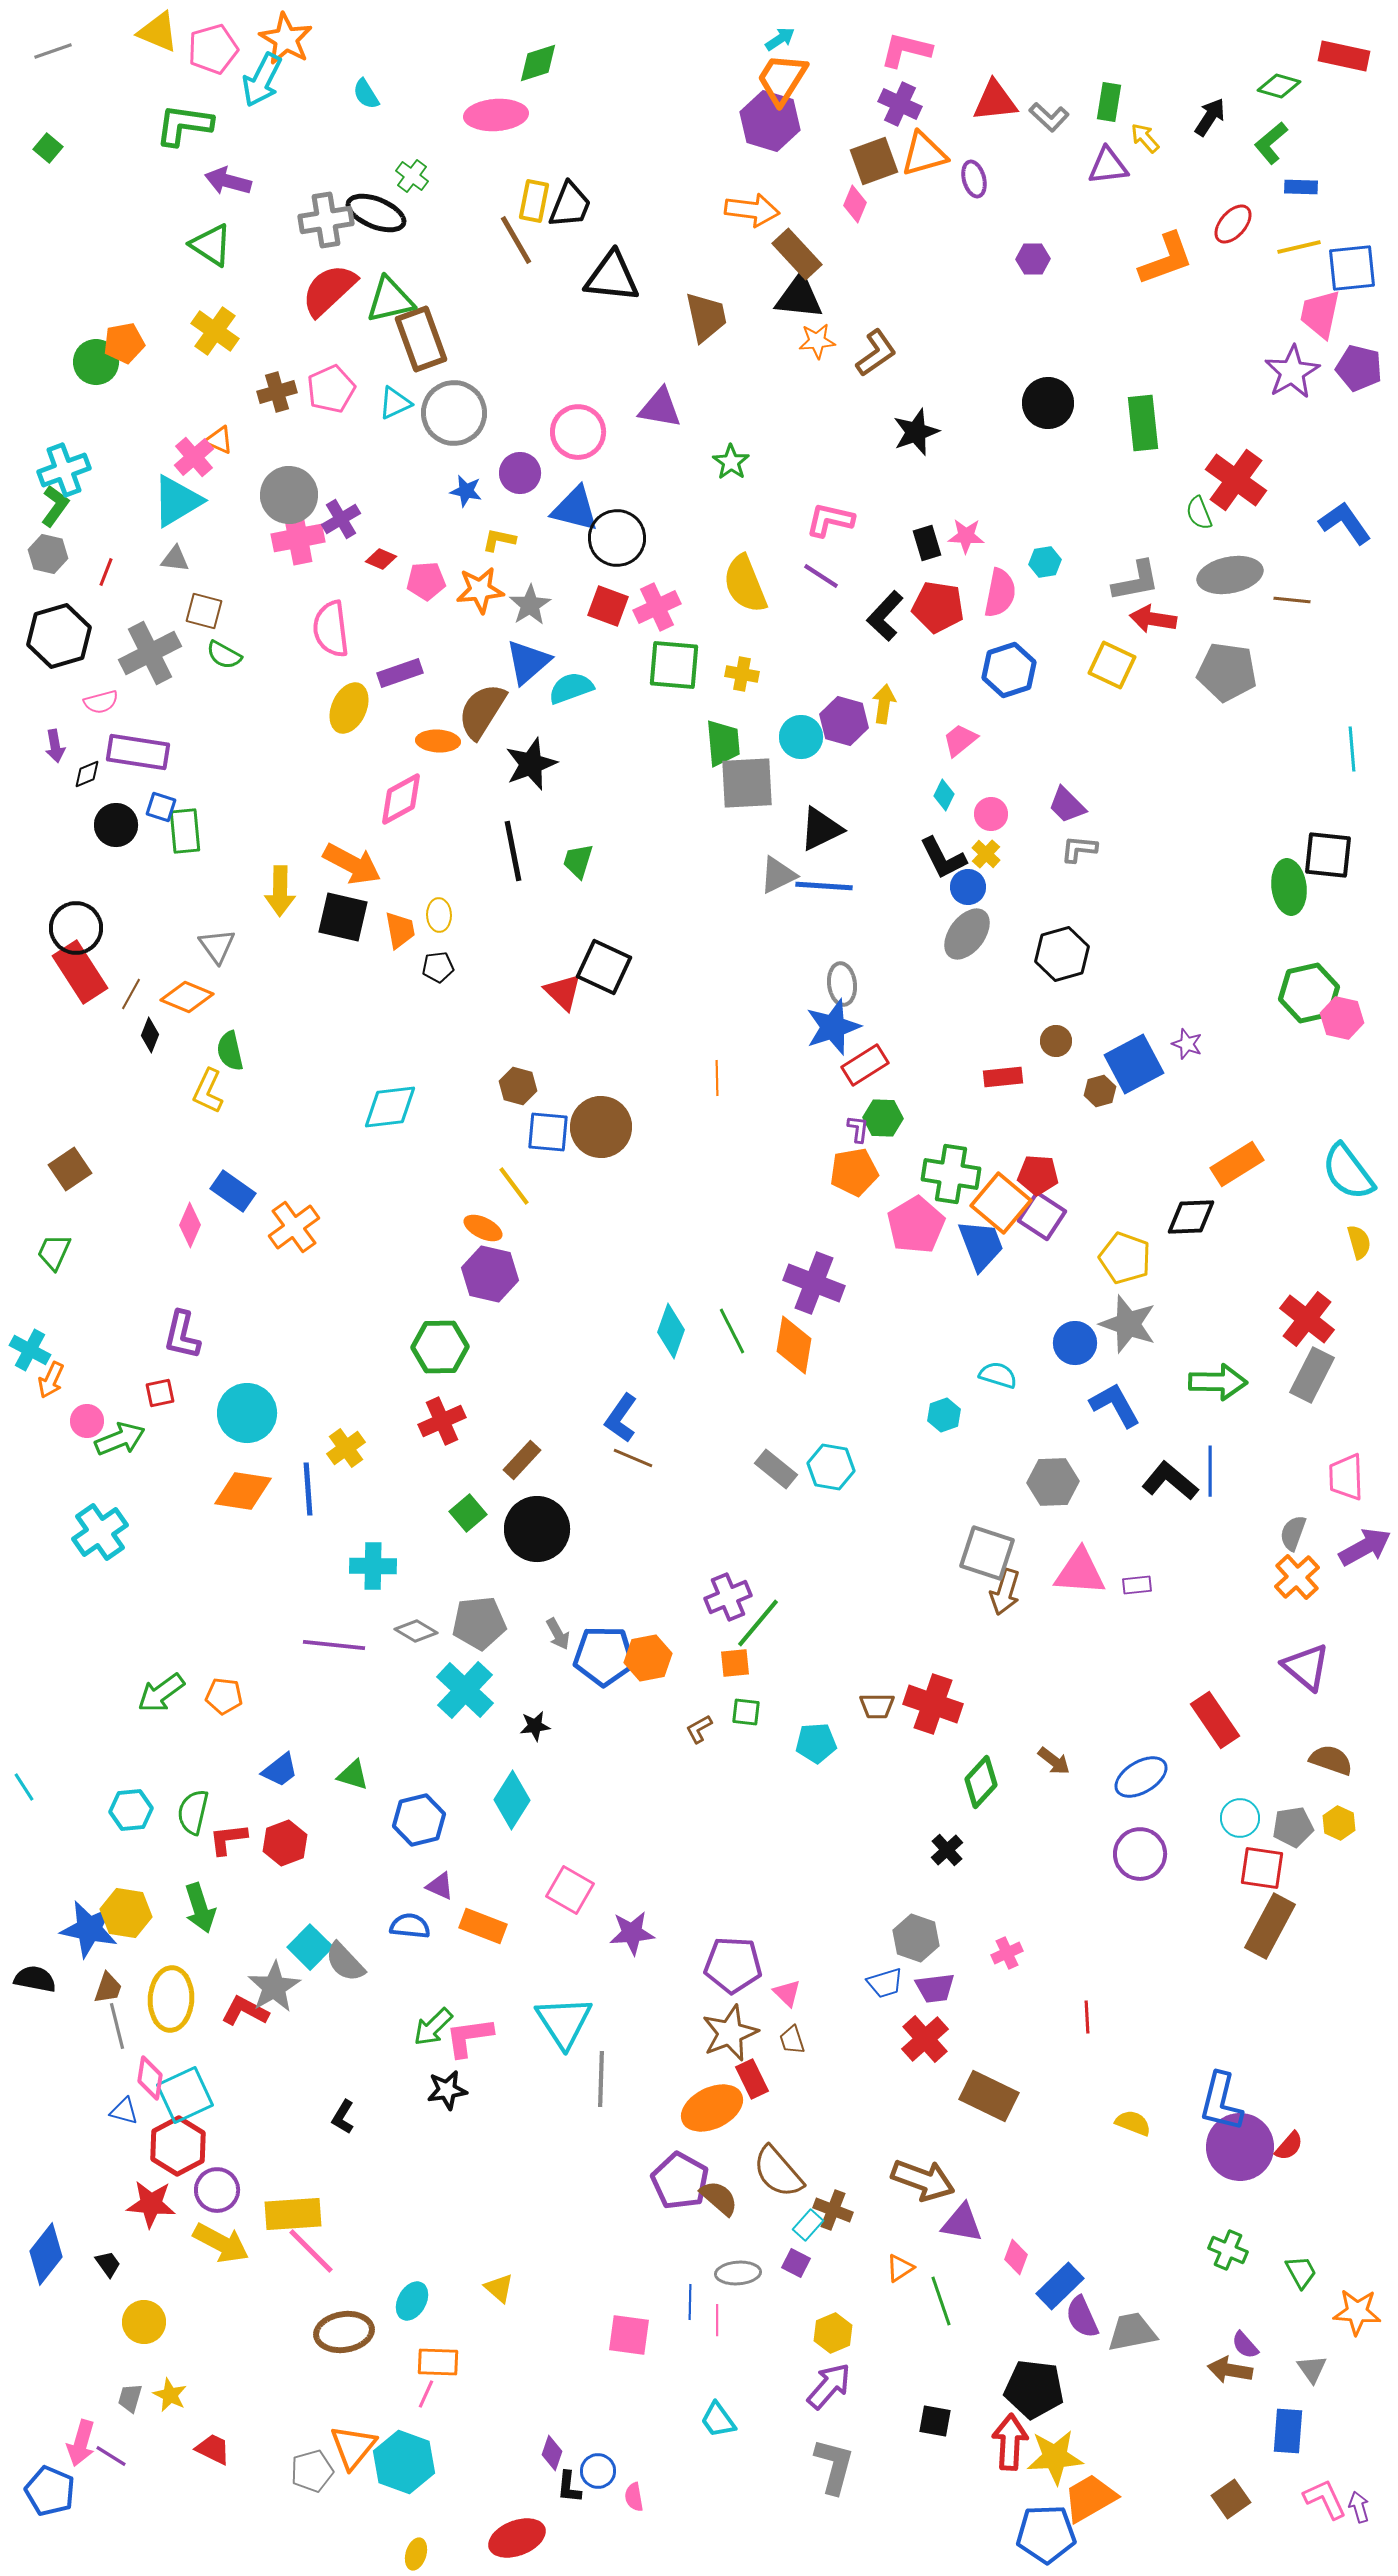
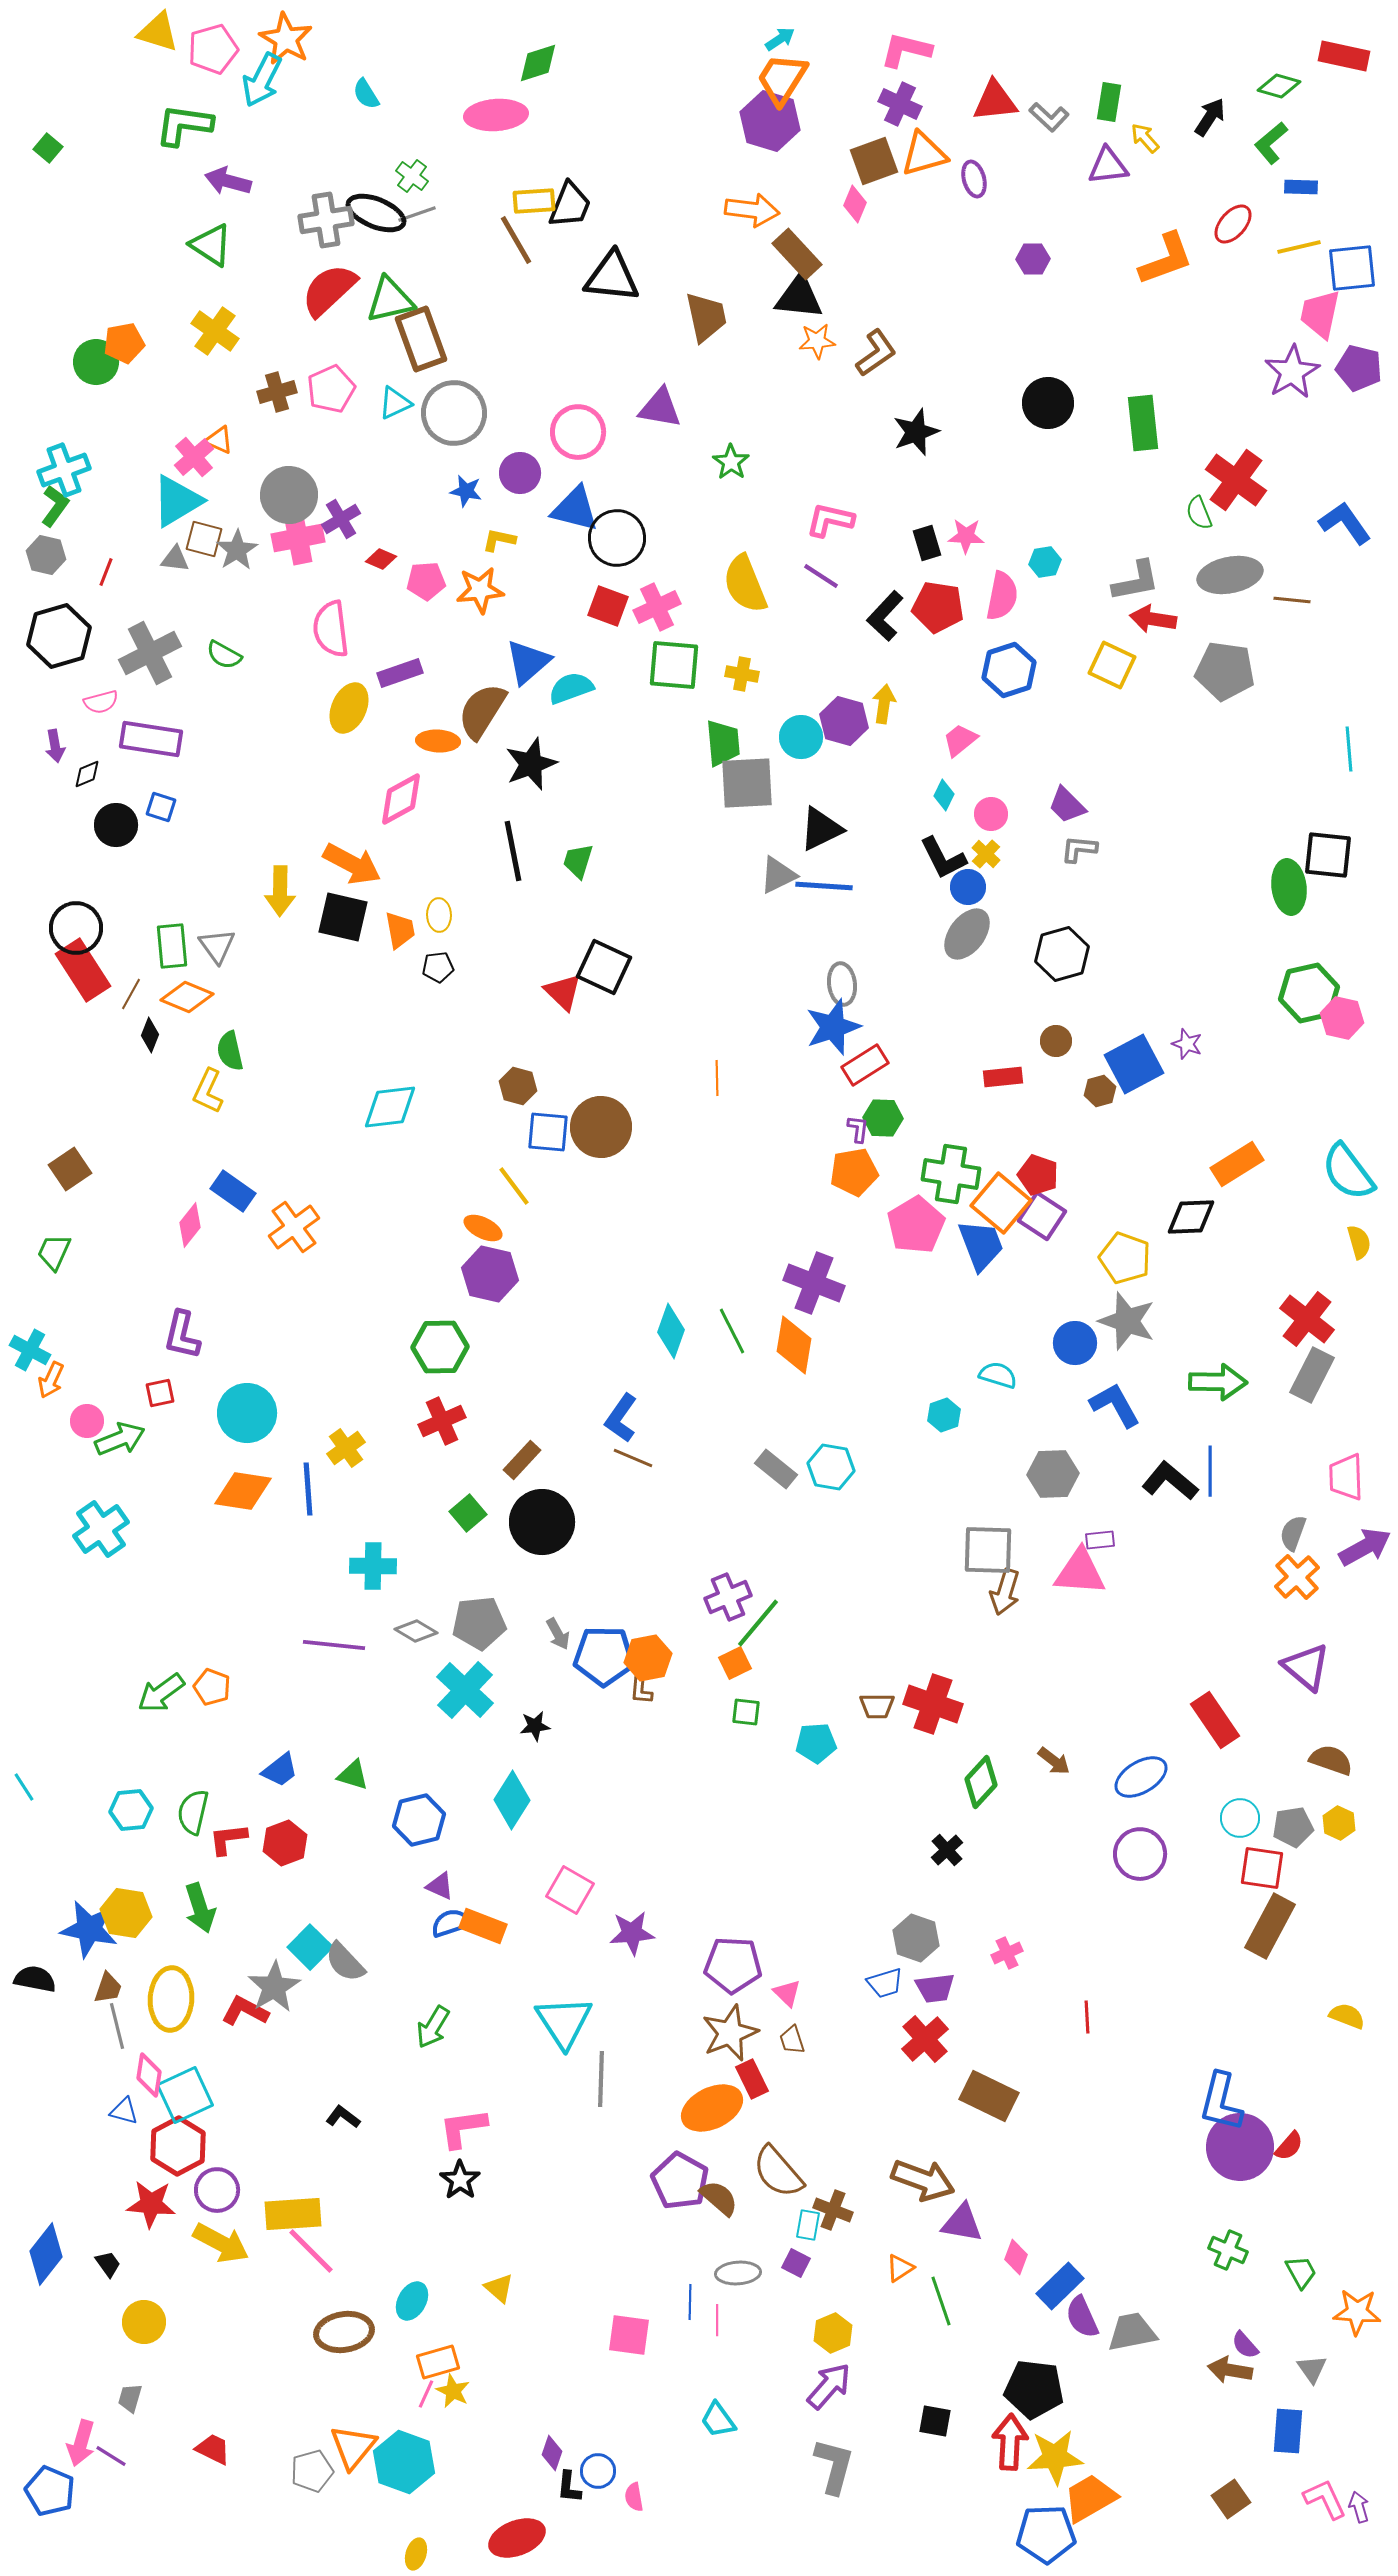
yellow triangle at (158, 32): rotated 6 degrees counterclockwise
gray line at (53, 51): moved 364 px right, 163 px down
yellow rectangle at (534, 201): rotated 75 degrees clockwise
gray hexagon at (48, 554): moved 2 px left, 1 px down
pink semicircle at (1000, 593): moved 2 px right, 3 px down
gray star at (530, 605): moved 293 px left, 55 px up
brown square at (204, 611): moved 72 px up
gray pentagon at (1227, 672): moved 2 px left, 1 px up
cyan line at (1352, 749): moved 3 px left
purple rectangle at (138, 752): moved 13 px right, 13 px up
green rectangle at (185, 831): moved 13 px left, 115 px down
red rectangle at (80, 972): moved 3 px right, 2 px up
red pentagon at (1038, 1175): rotated 15 degrees clockwise
pink diamond at (190, 1225): rotated 15 degrees clockwise
gray star at (1128, 1324): moved 1 px left, 3 px up
gray hexagon at (1053, 1482): moved 8 px up
black circle at (537, 1529): moved 5 px right, 7 px up
cyan cross at (100, 1532): moved 1 px right, 3 px up
gray square at (987, 1553): moved 1 px right, 3 px up; rotated 16 degrees counterclockwise
purple rectangle at (1137, 1585): moved 37 px left, 45 px up
orange square at (735, 1663): rotated 20 degrees counterclockwise
orange pentagon at (224, 1696): moved 12 px left, 9 px up; rotated 15 degrees clockwise
brown L-shape at (699, 1729): moved 58 px left, 39 px up; rotated 56 degrees counterclockwise
blue semicircle at (410, 1926): moved 41 px right, 3 px up; rotated 24 degrees counterclockwise
green arrow at (433, 2027): rotated 15 degrees counterclockwise
pink L-shape at (469, 2037): moved 6 px left, 91 px down
pink diamond at (150, 2078): moved 1 px left, 3 px up
black star at (447, 2090): moved 13 px right, 90 px down; rotated 27 degrees counterclockwise
black L-shape at (343, 2117): rotated 96 degrees clockwise
yellow semicircle at (1133, 2123): moved 214 px right, 107 px up
cyan rectangle at (808, 2225): rotated 32 degrees counterclockwise
orange rectangle at (438, 2362): rotated 18 degrees counterclockwise
yellow star at (170, 2395): moved 283 px right, 4 px up
